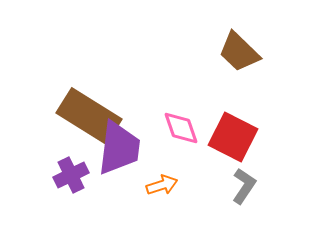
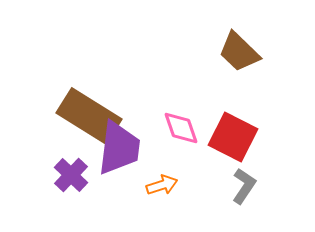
purple cross: rotated 20 degrees counterclockwise
